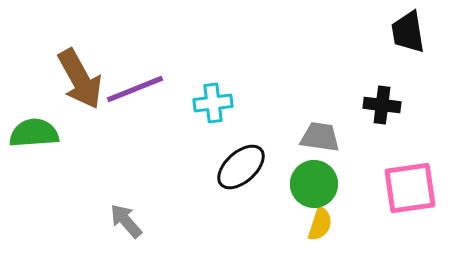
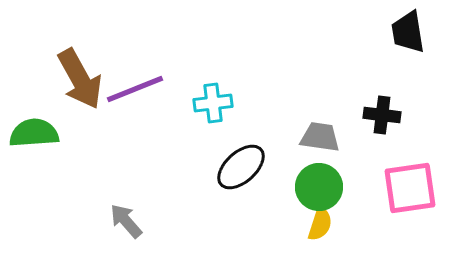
black cross: moved 10 px down
green circle: moved 5 px right, 3 px down
